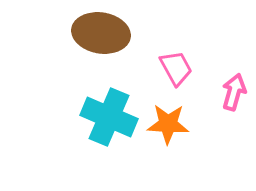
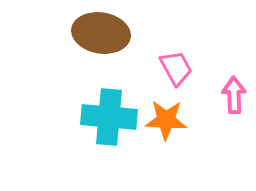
pink arrow: moved 3 px down; rotated 18 degrees counterclockwise
cyan cross: rotated 18 degrees counterclockwise
orange star: moved 2 px left, 4 px up
